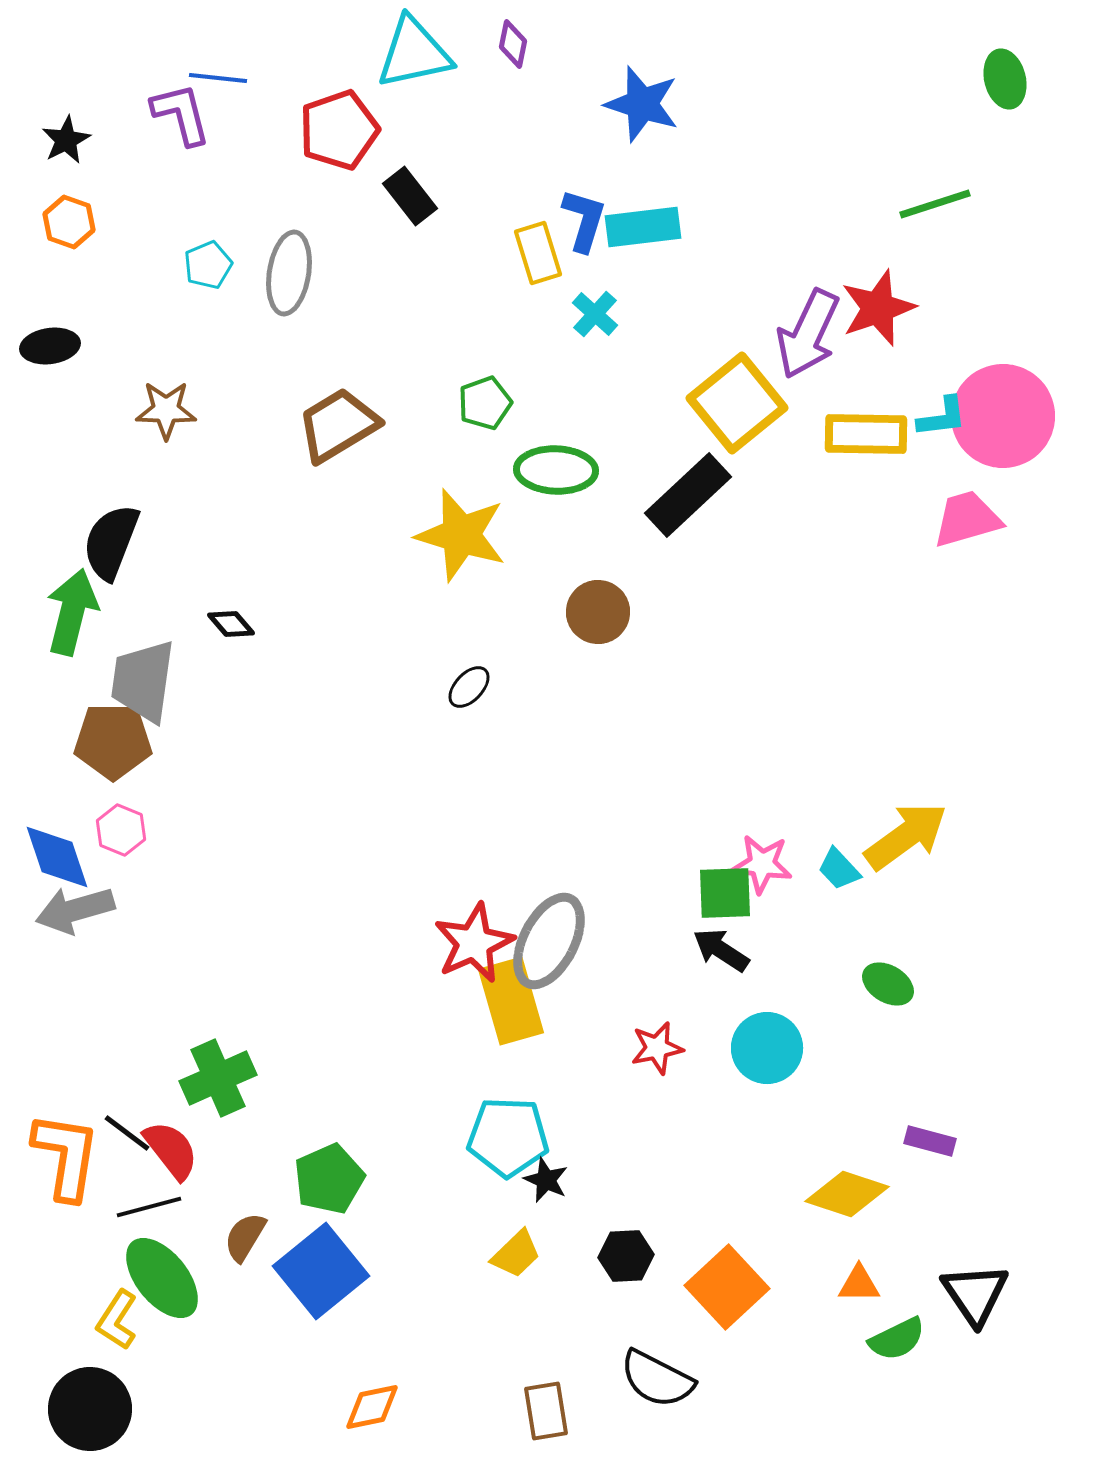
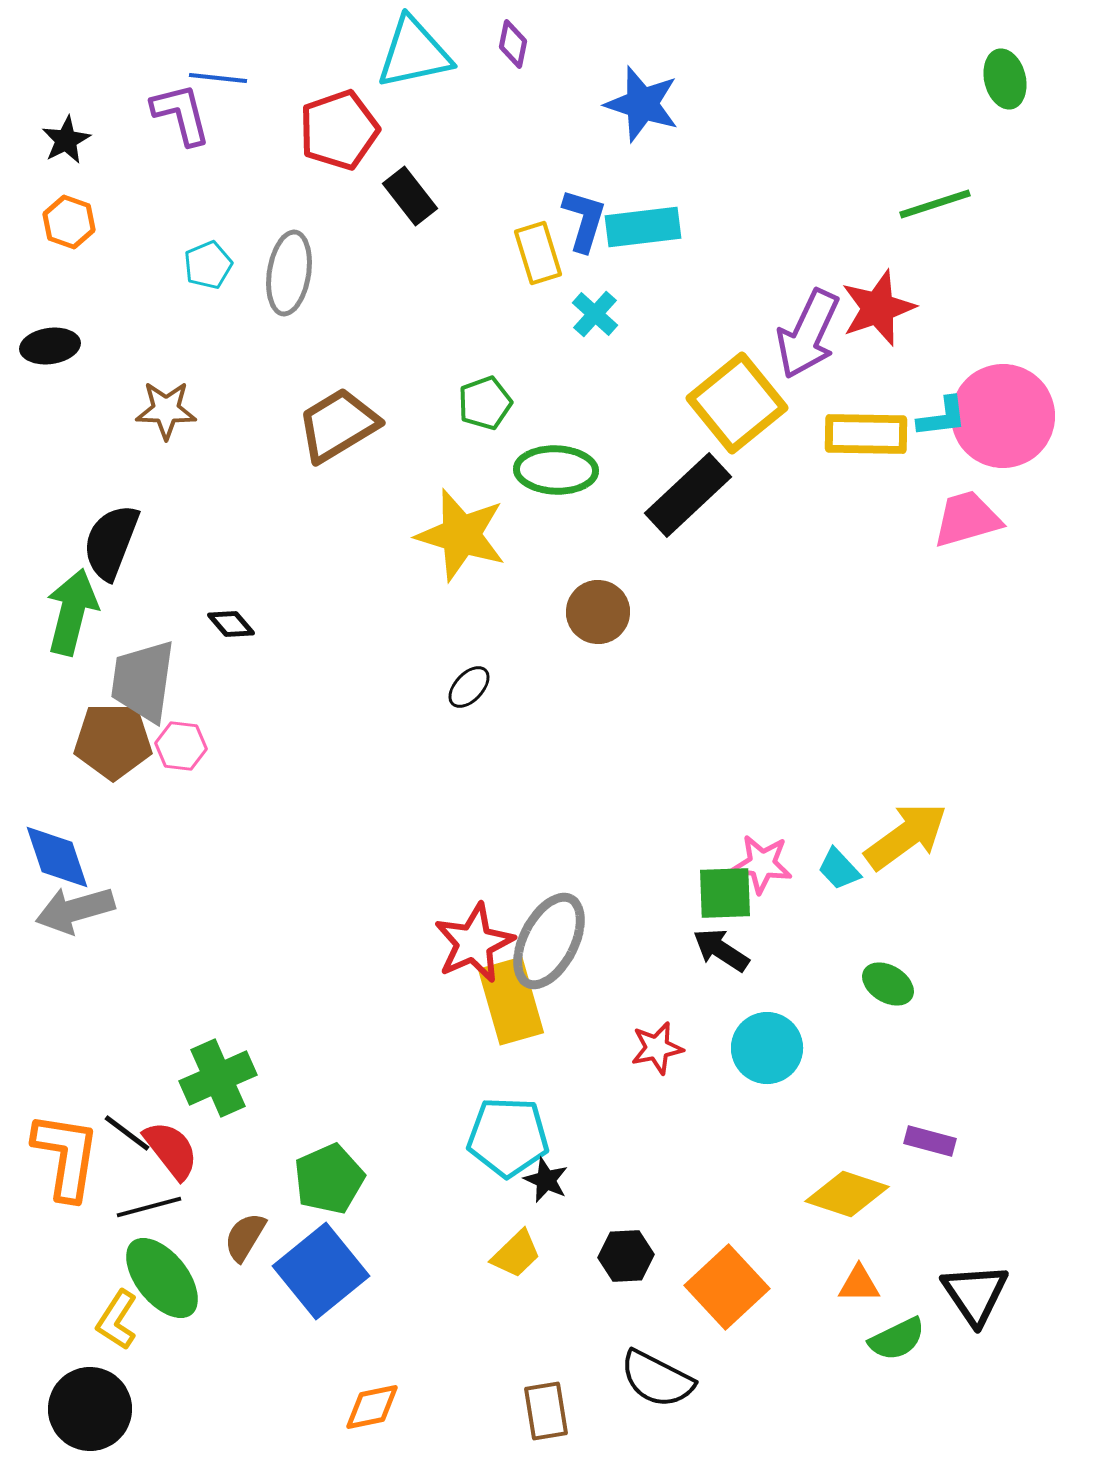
pink hexagon at (121, 830): moved 60 px right, 84 px up; rotated 15 degrees counterclockwise
